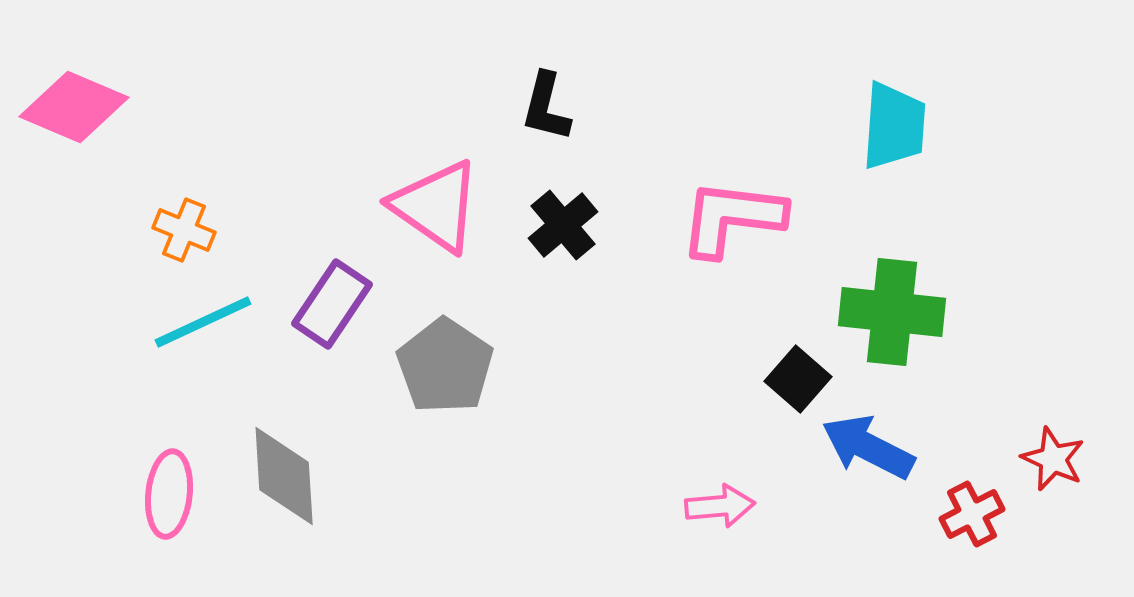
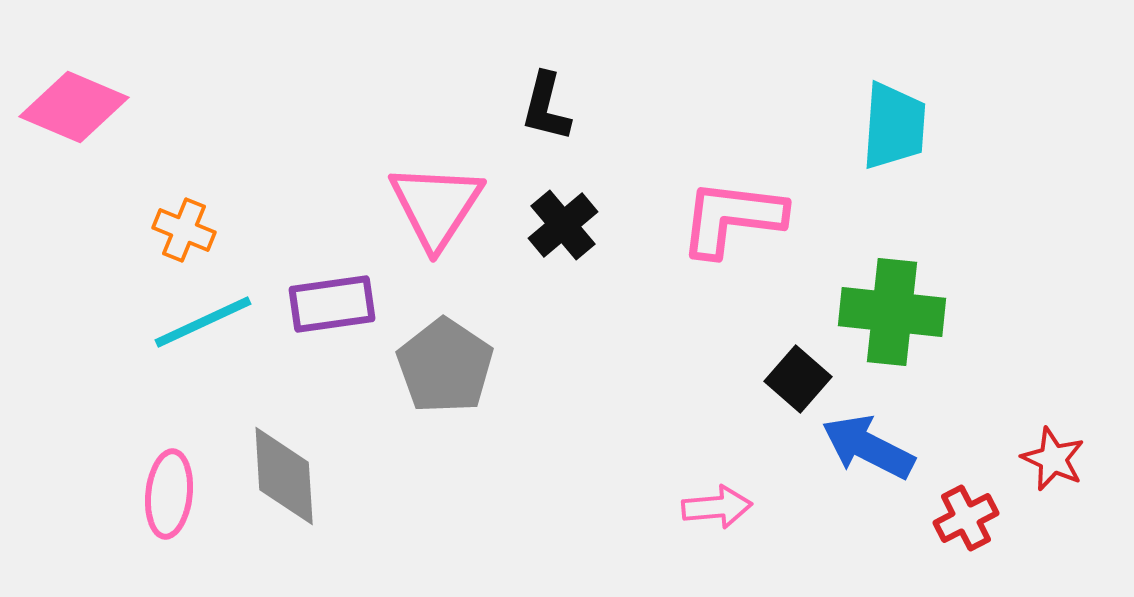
pink triangle: rotated 28 degrees clockwise
purple rectangle: rotated 48 degrees clockwise
pink arrow: moved 3 px left, 1 px down
red cross: moved 6 px left, 4 px down
